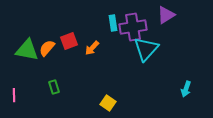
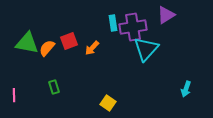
green triangle: moved 7 px up
